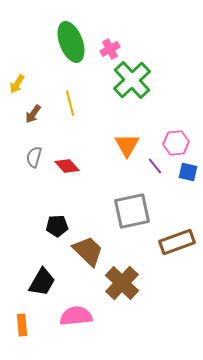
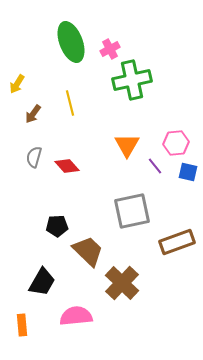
green cross: rotated 30 degrees clockwise
